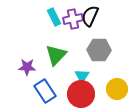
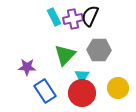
green triangle: moved 9 px right
yellow circle: moved 1 px right, 1 px up
red circle: moved 1 px right, 1 px up
